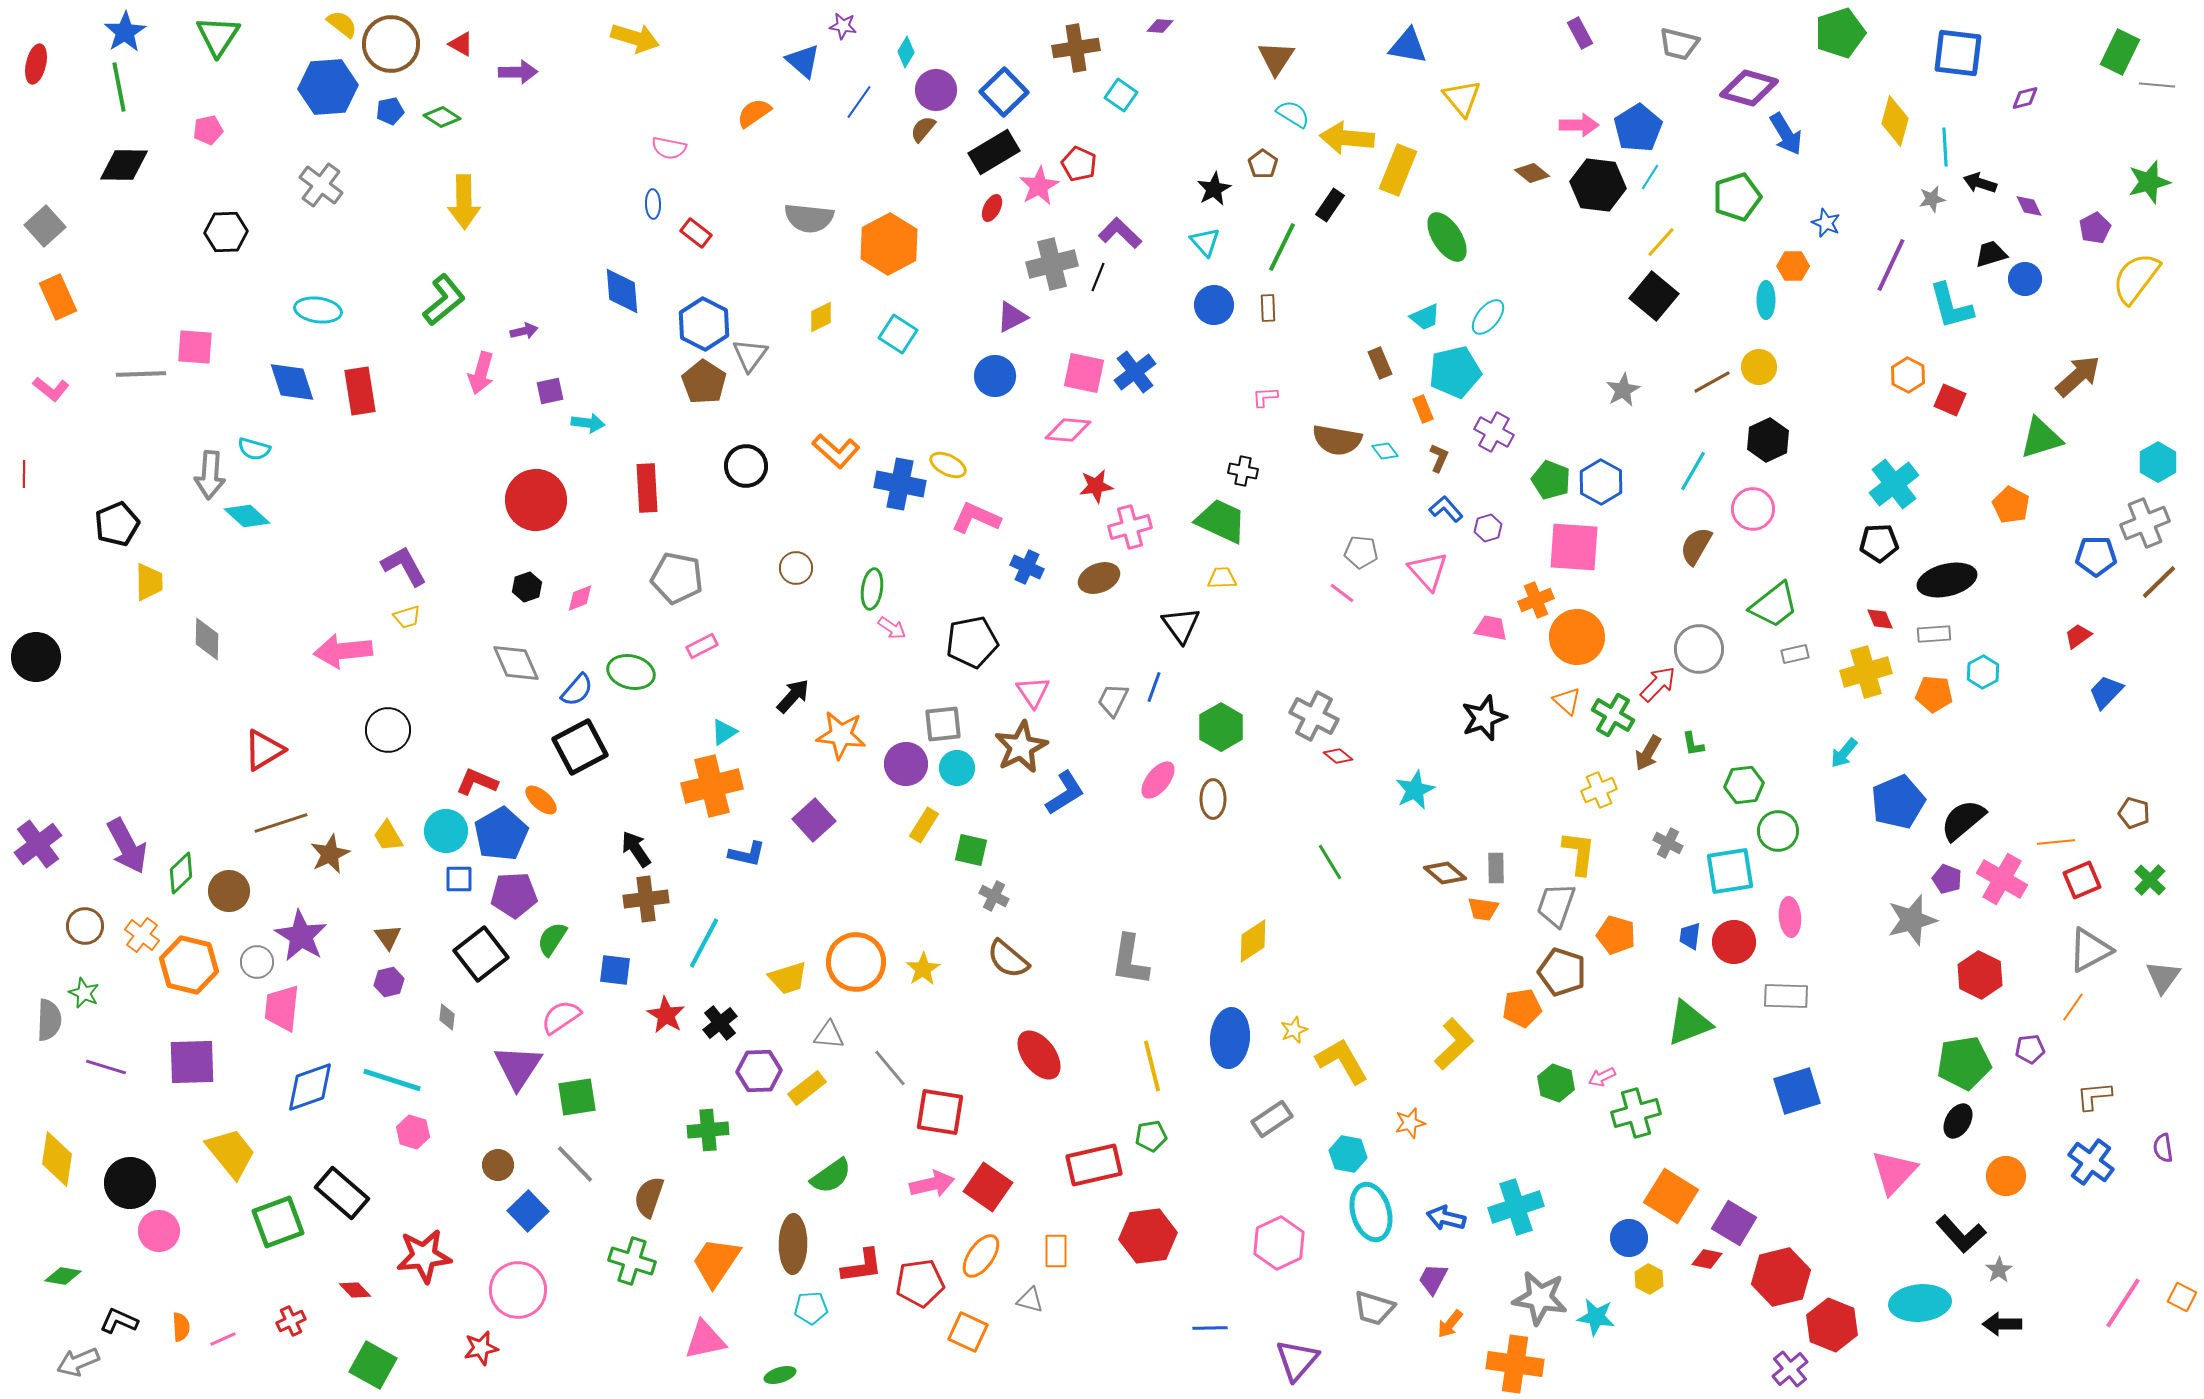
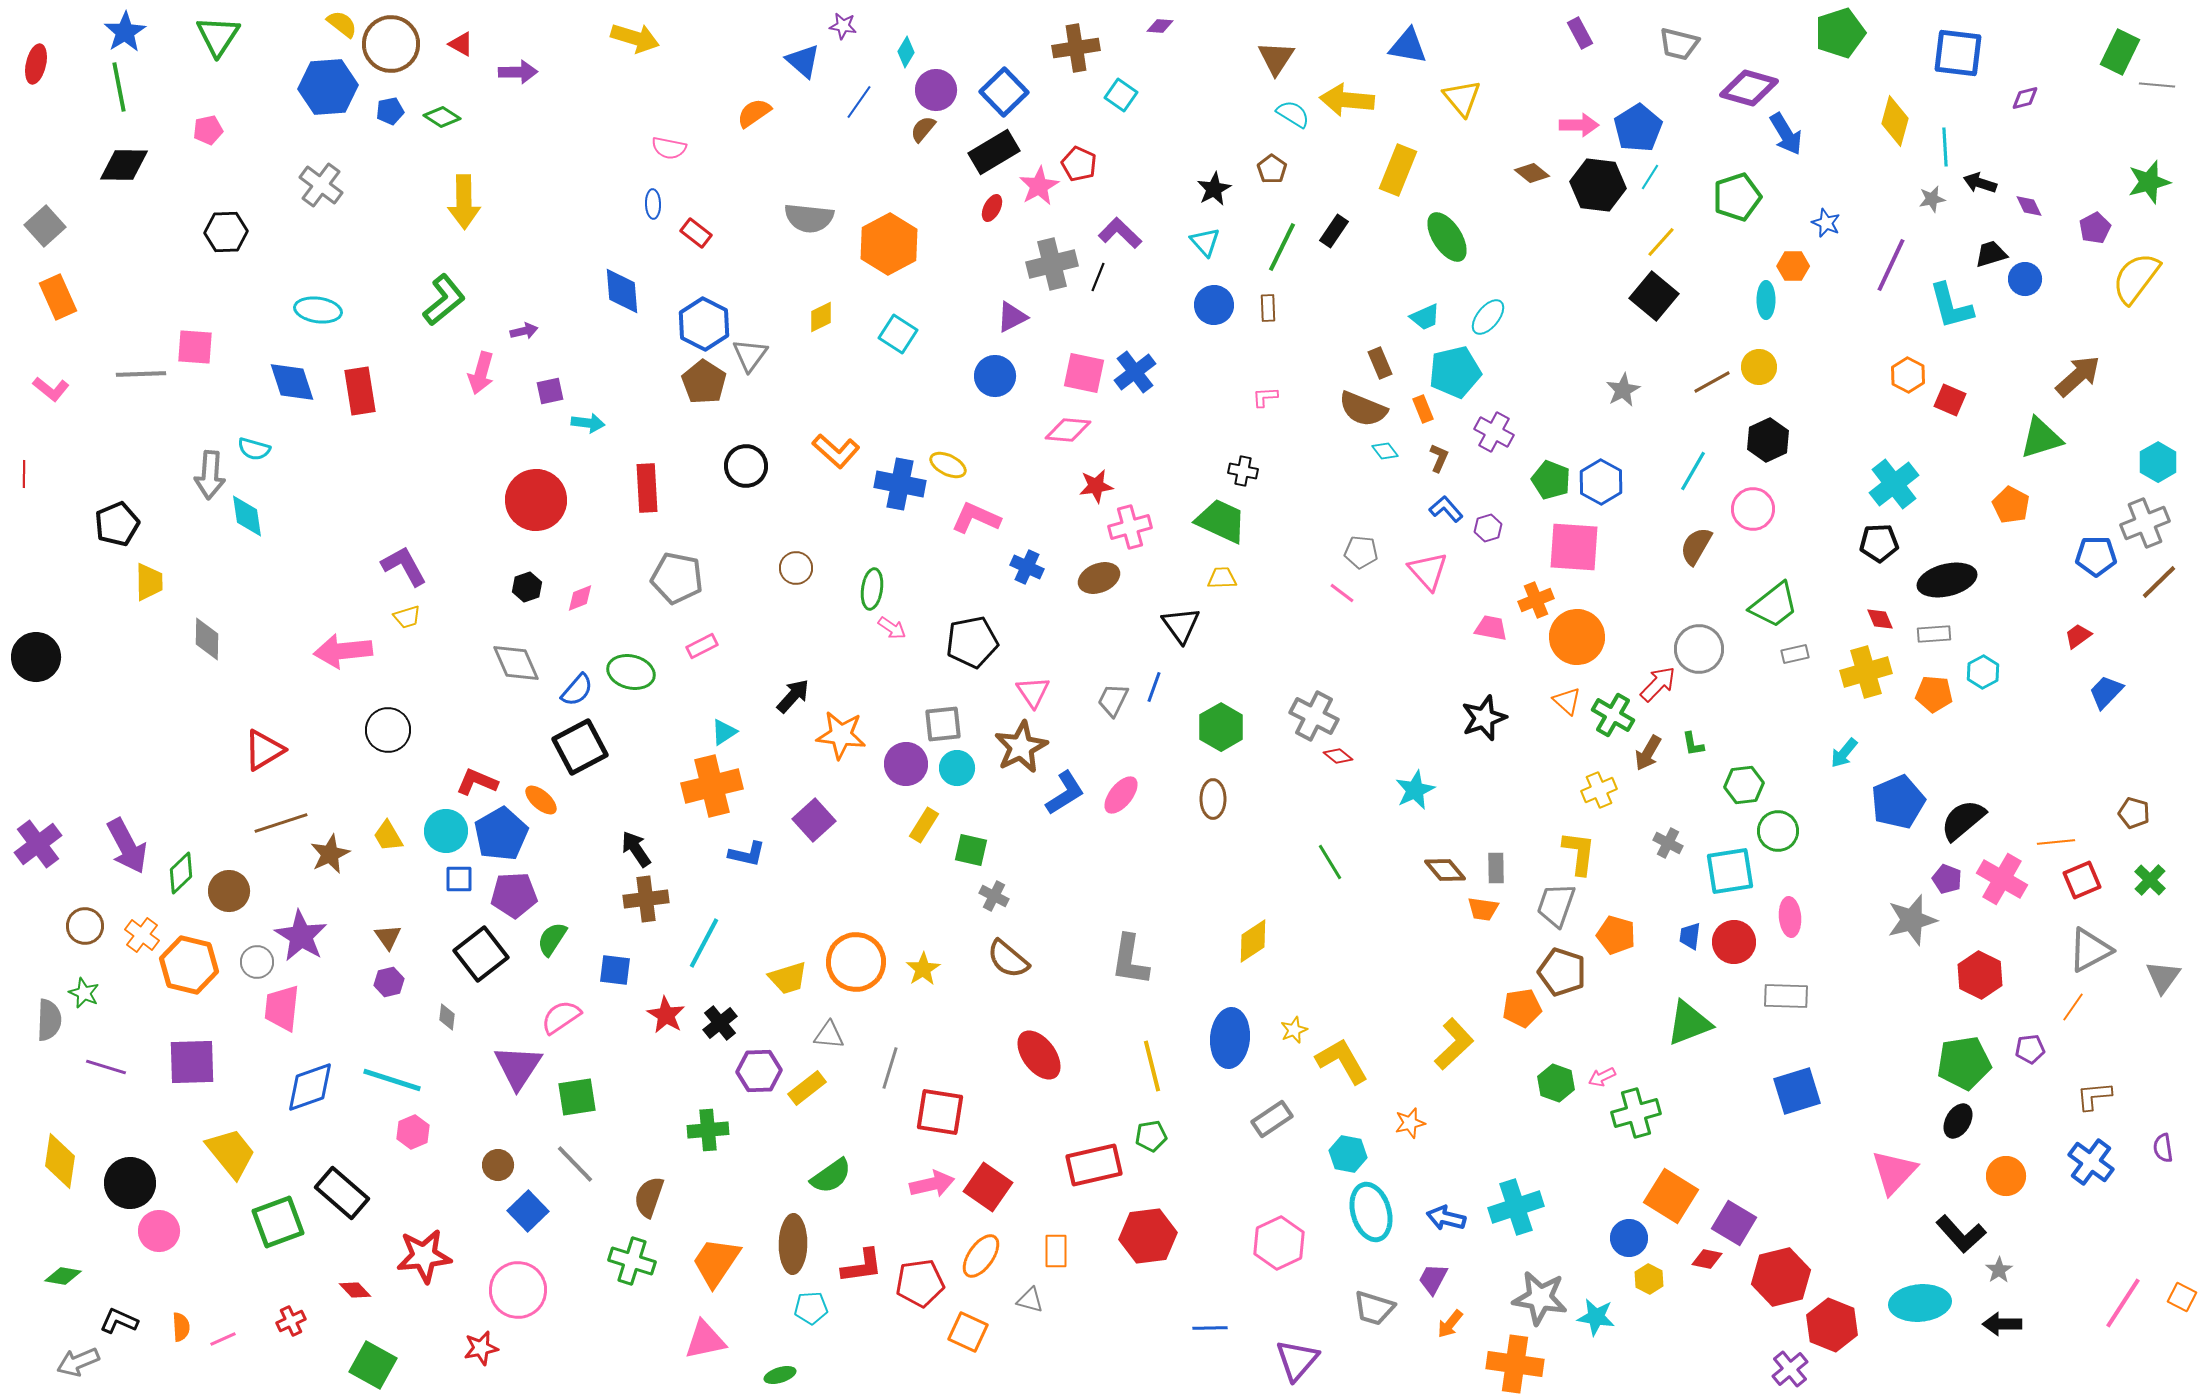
yellow arrow at (1347, 138): moved 38 px up
brown pentagon at (1263, 164): moved 9 px right, 5 px down
black rectangle at (1330, 205): moved 4 px right, 26 px down
brown semicircle at (1337, 440): moved 26 px right, 31 px up; rotated 12 degrees clockwise
cyan diamond at (247, 516): rotated 39 degrees clockwise
pink ellipse at (1158, 780): moved 37 px left, 15 px down
brown diamond at (1445, 873): moved 3 px up; rotated 9 degrees clockwise
gray line at (890, 1068): rotated 57 degrees clockwise
pink hexagon at (413, 1132): rotated 20 degrees clockwise
yellow diamond at (57, 1159): moved 3 px right, 2 px down
